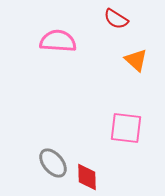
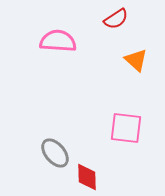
red semicircle: rotated 65 degrees counterclockwise
gray ellipse: moved 2 px right, 10 px up
